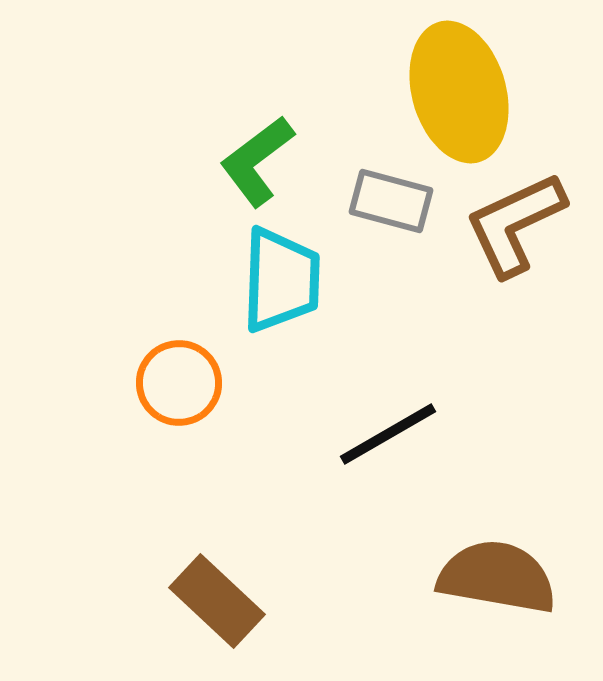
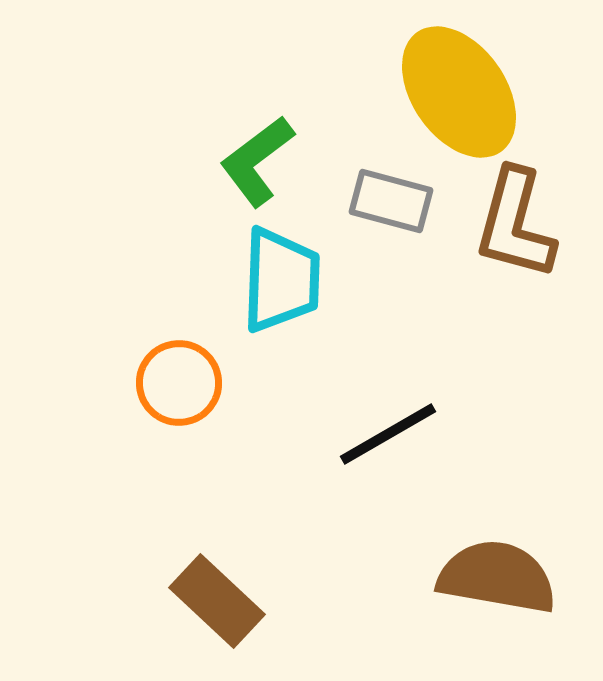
yellow ellipse: rotated 19 degrees counterclockwise
brown L-shape: rotated 50 degrees counterclockwise
